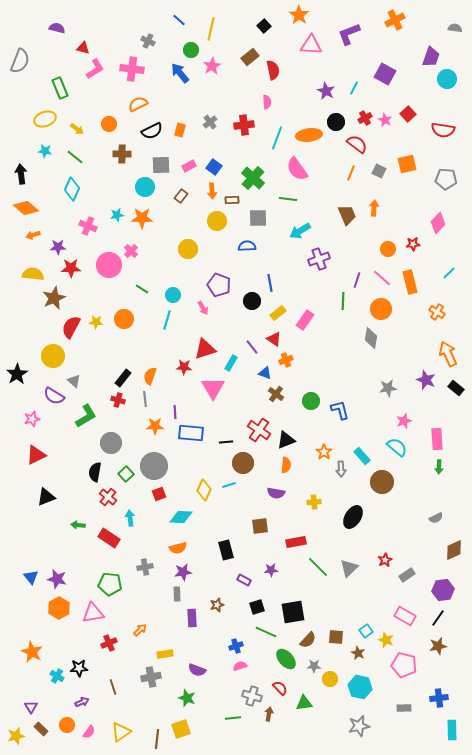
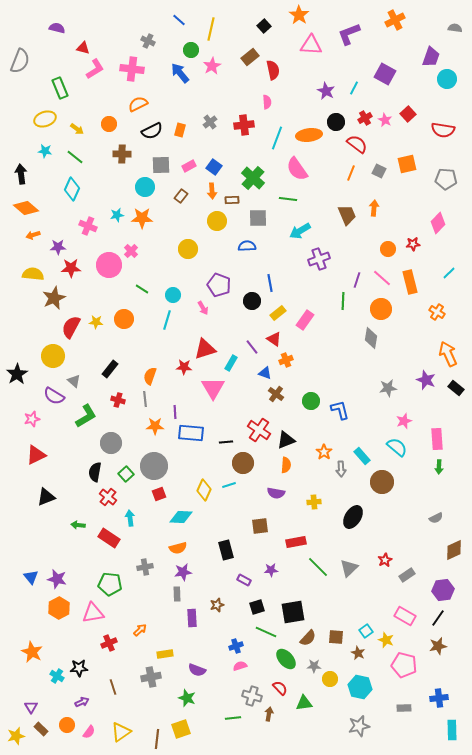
black rectangle at (123, 378): moved 13 px left, 9 px up
brown semicircle at (308, 640): moved 2 px up
